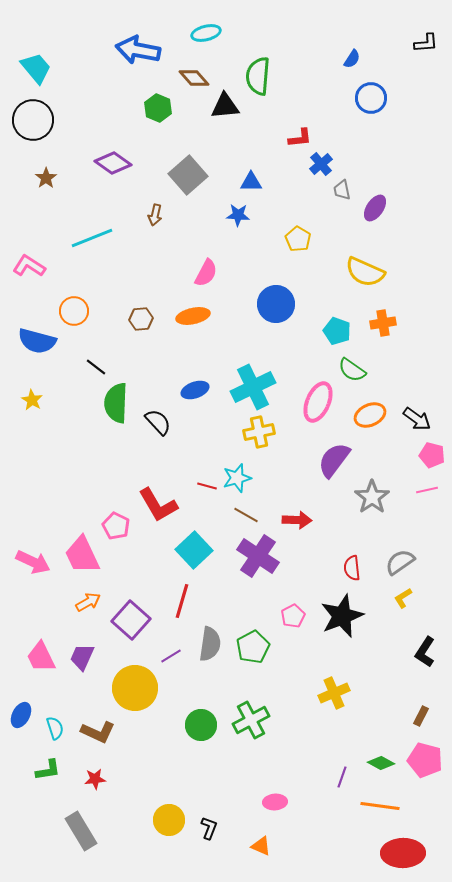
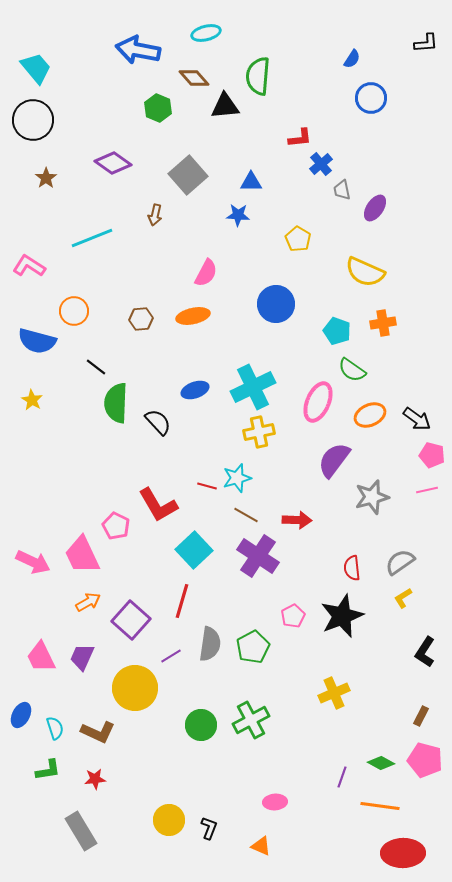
gray star at (372, 497): rotated 20 degrees clockwise
